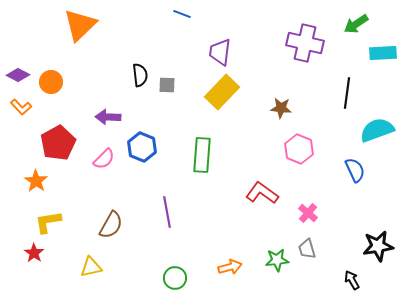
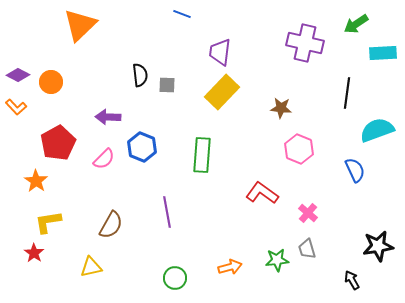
orange L-shape: moved 5 px left
